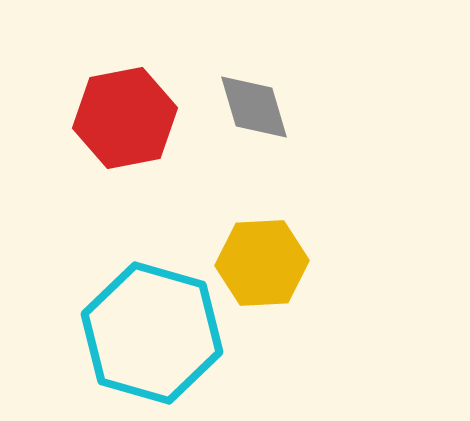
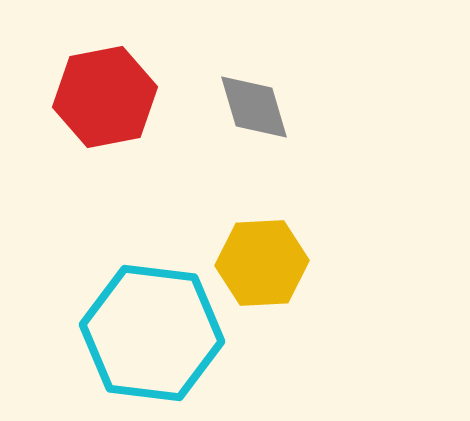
red hexagon: moved 20 px left, 21 px up
cyan hexagon: rotated 9 degrees counterclockwise
